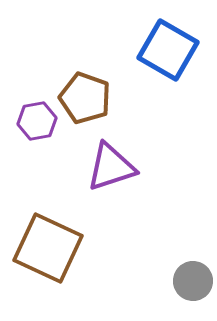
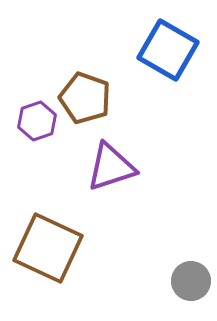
purple hexagon: rotated 9 degrees counterclockwise
gray circle: moved 2 px left
